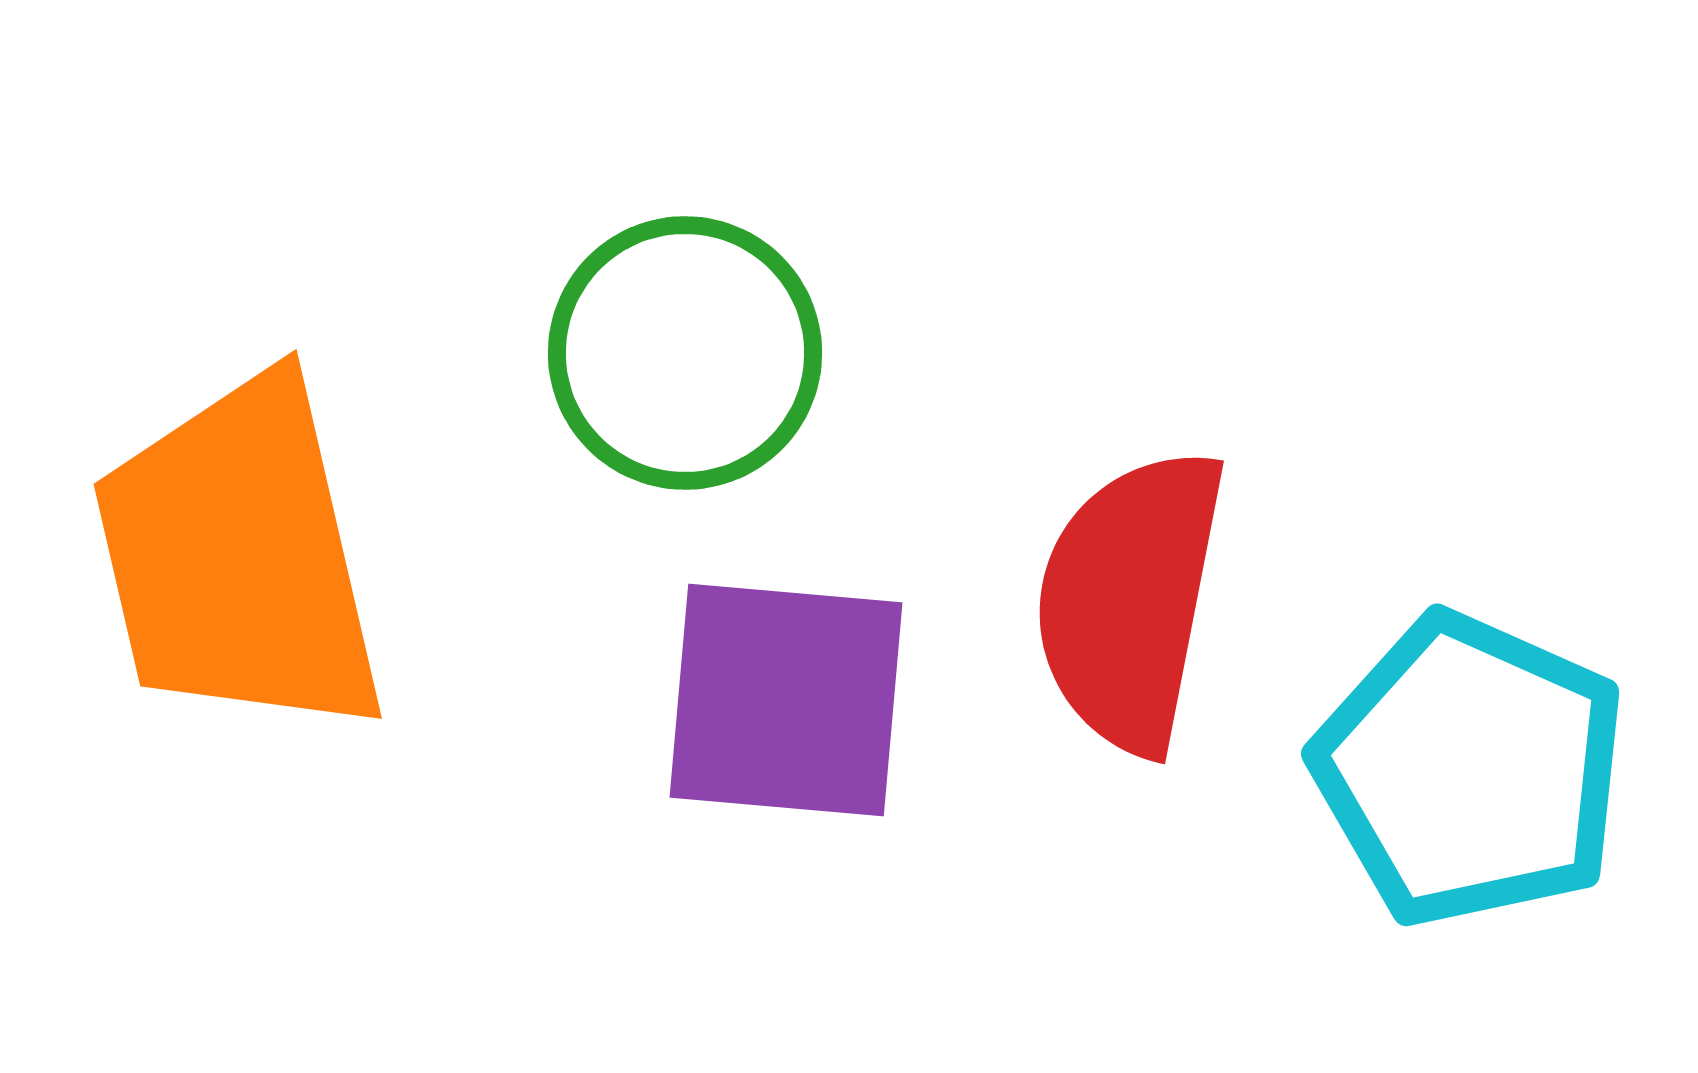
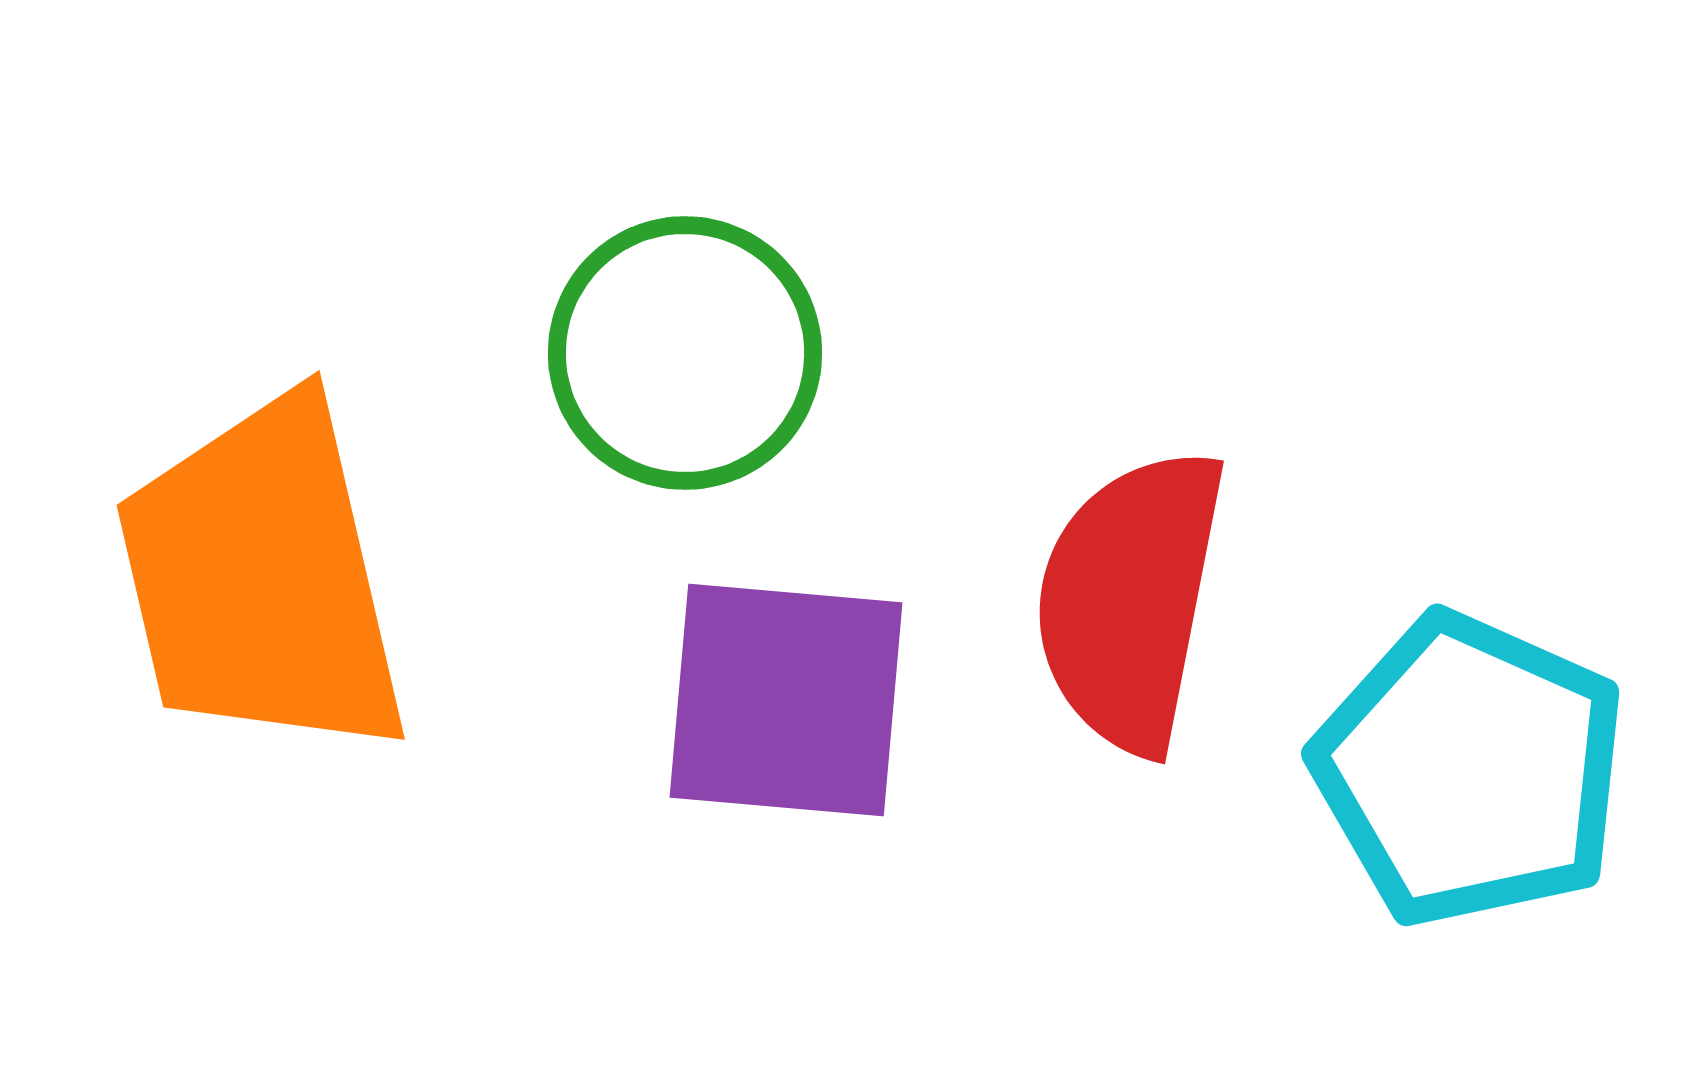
orange trapezoid: moved 23 px right, 21 px down
